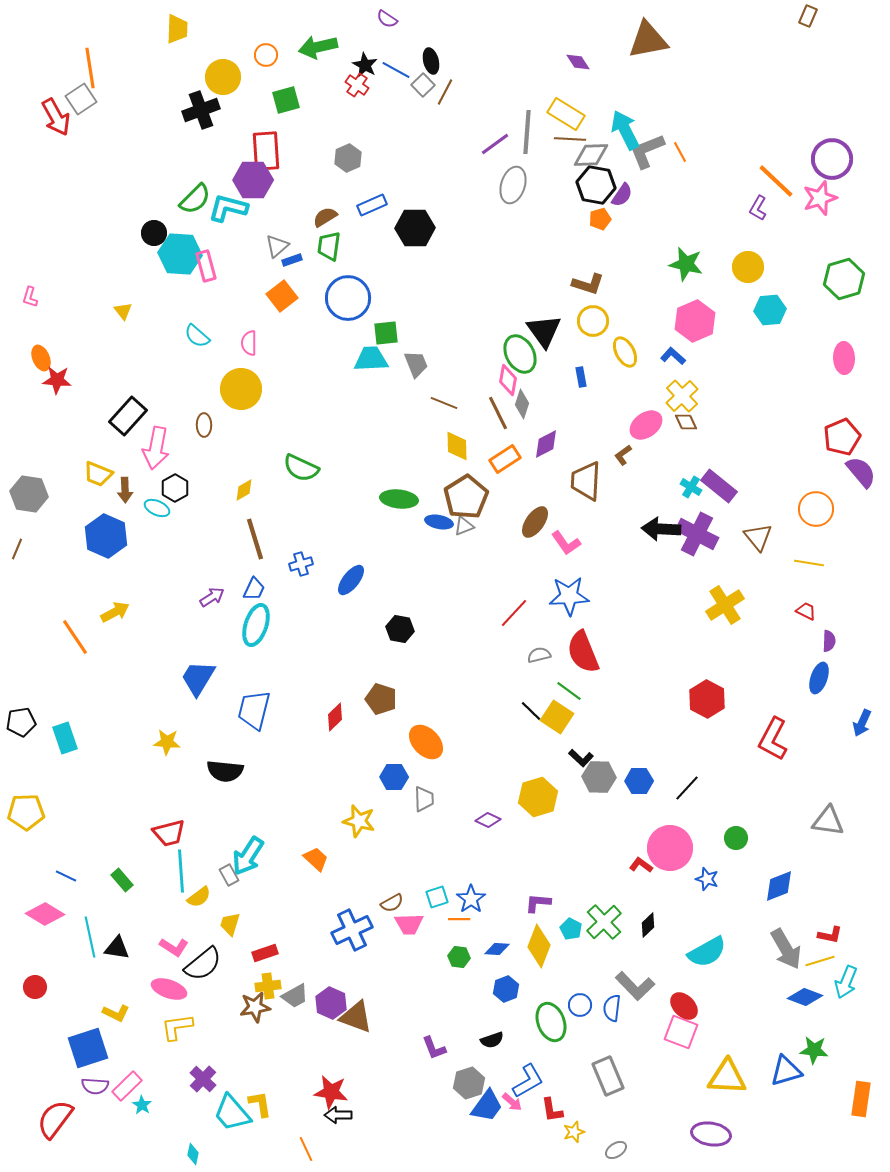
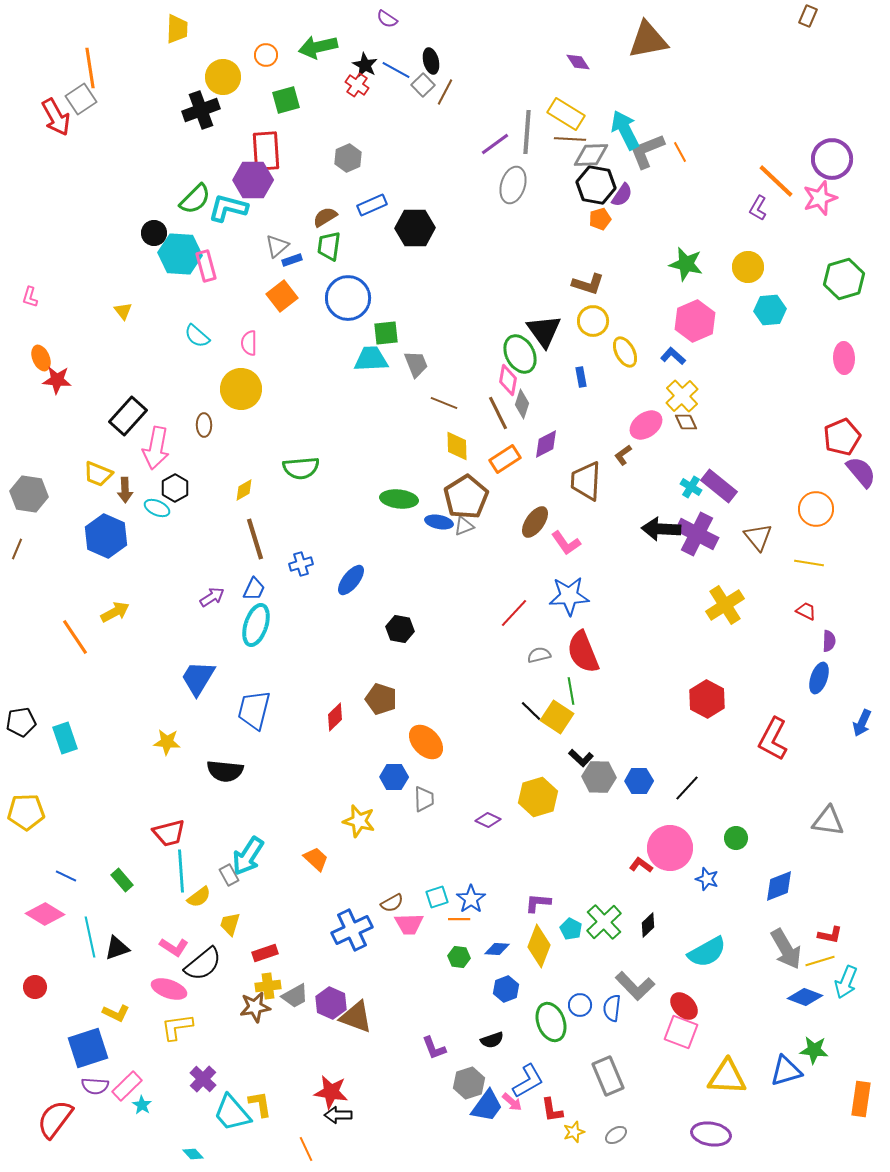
green semicircle at (301, 468): rotated 30 degrees counterclockwise
green line at (569, 691): moved 2 px right; rotated 44 degrees clockwise
black triangle at (117, 948): rotated 28 degrees counterclockwise
gray ellipse at (616, 1150): moved 15 px up
cyan diamond at (193, 1154): rotated 55 degrees counterclockwise
